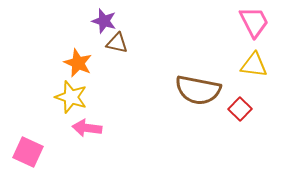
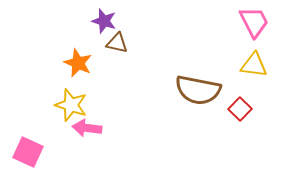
yellow star: moved 8 px down
